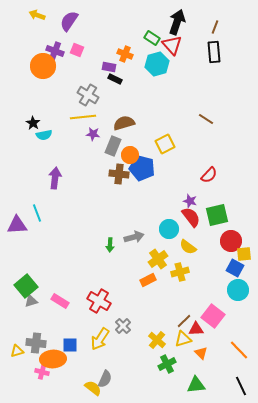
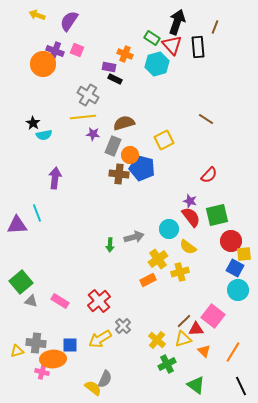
black rectangle at (214, 52): moved 16 px left, 5 px up
orange circle at (43, 66): moved 2 px up
yellow square at (165, 144): moved 1 px left, 4 px up
green square at (26, 286): moved 5 px left, 4 px up
gray triangle at (31, 301): rotated 32 degrees clockwise
red cross at (99, 301): rotated 20 degrees clockwise
yellow arrow at (100, 339): rotated 25 degrees clockwise
orange line at (239, 350): moved 6 px left, 2 px down; rotated 75 degrees clockwise
orange triangle at (201, 353): moved 3 px right, 2 px up
green triangle at (196, 385): rotated 42 degrees clockwise
